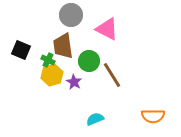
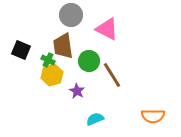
purple star: moved 3 px right, 9 px down
